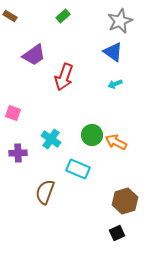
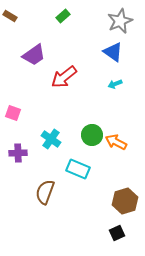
red arrow: rotated 32 degrees clockwise
